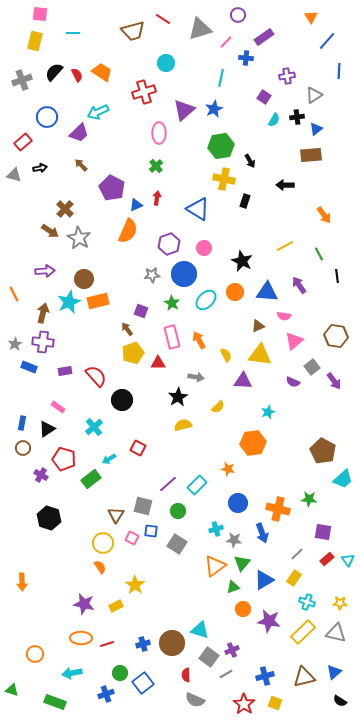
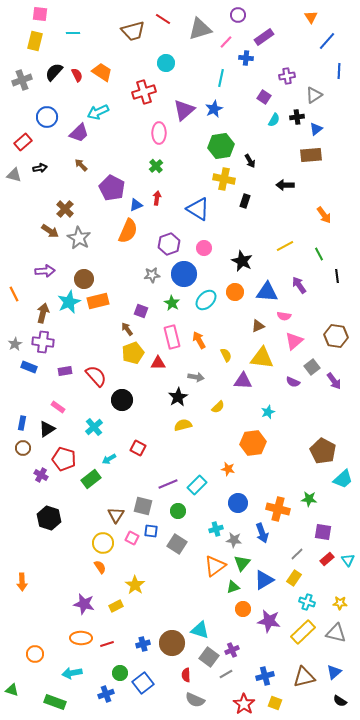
yellow triangle at (260, 355): moved 2 px right, 3 px down
purple line at (168, 484): rotated 18 degrees clockwise
